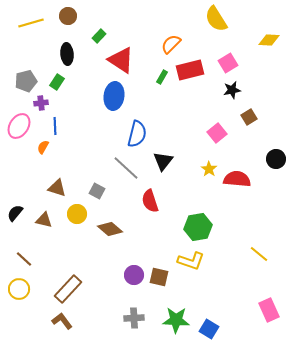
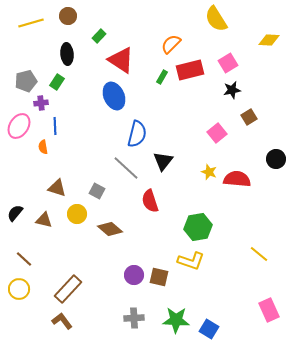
blue ellipse at (114, 96): rotated 32 degrees counterclockwise
orange semicircle at (43, 147): rotated 40 degrees counterclockwise
yellow star at (209, 169): moved 3 px down; rotated 14 degrees counterclockwise
